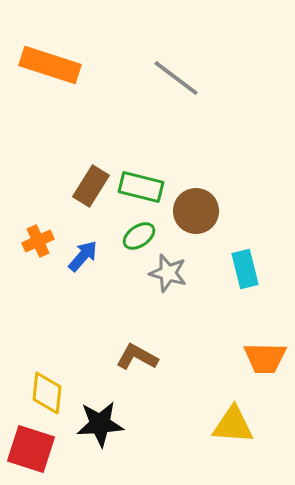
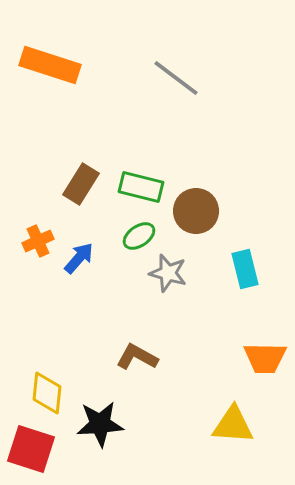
brown rectangle: moved 10 px left, 2 px up
blue arrow: moved 4 px left, 2 px down
